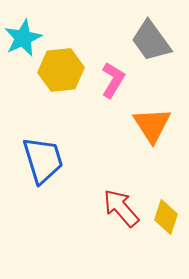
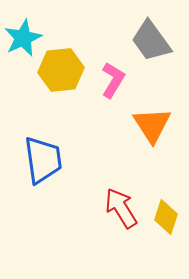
blue trapezoid: rotated 9 degrees clockwise
red arrow: rotated 9 degrees clockwise
